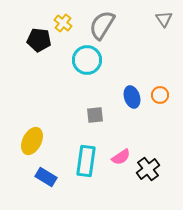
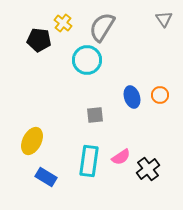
gray semicircle: moved 2 px down
cyan rectangle: moved 3 px right
